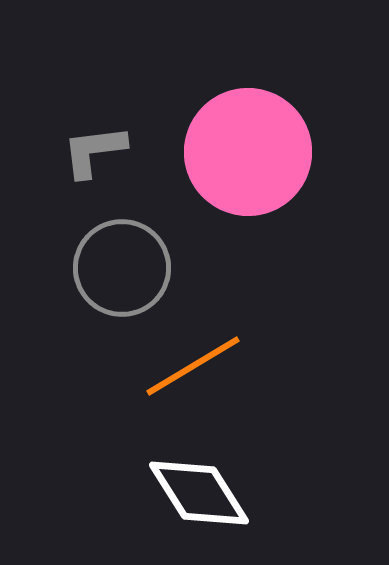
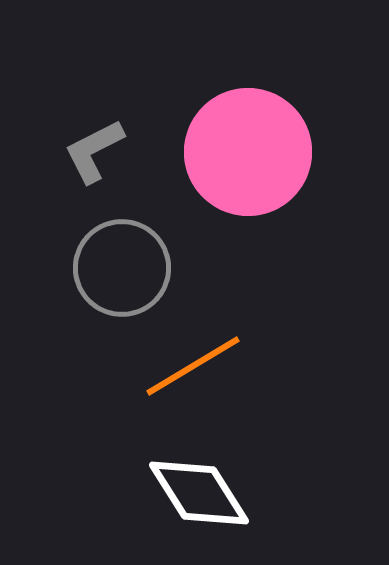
gray L-shape: rotated 20 degrees counterclockwise
